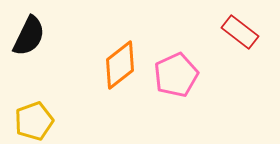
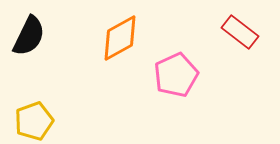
orange diamond: moved 27 px up; rotated 9 degrees clockwise
